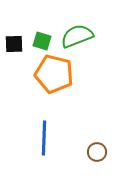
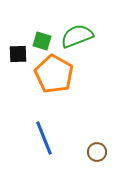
black square: moved 4 px right, 10 px down
orange pentagon: rotated 15 degrees clockwise
blue line: rotated 24 degrees counterclockwise
